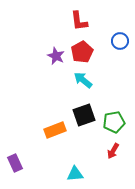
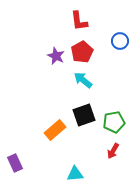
orange rectangle: rotated 20 degrees counterclockwise
